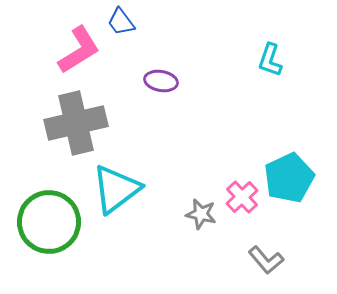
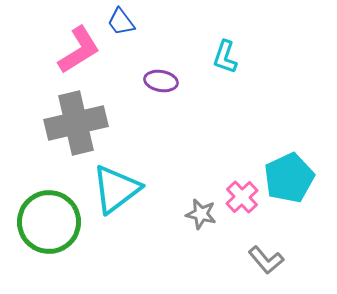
cyan L-shape: moved 45 px left, 3 px up
